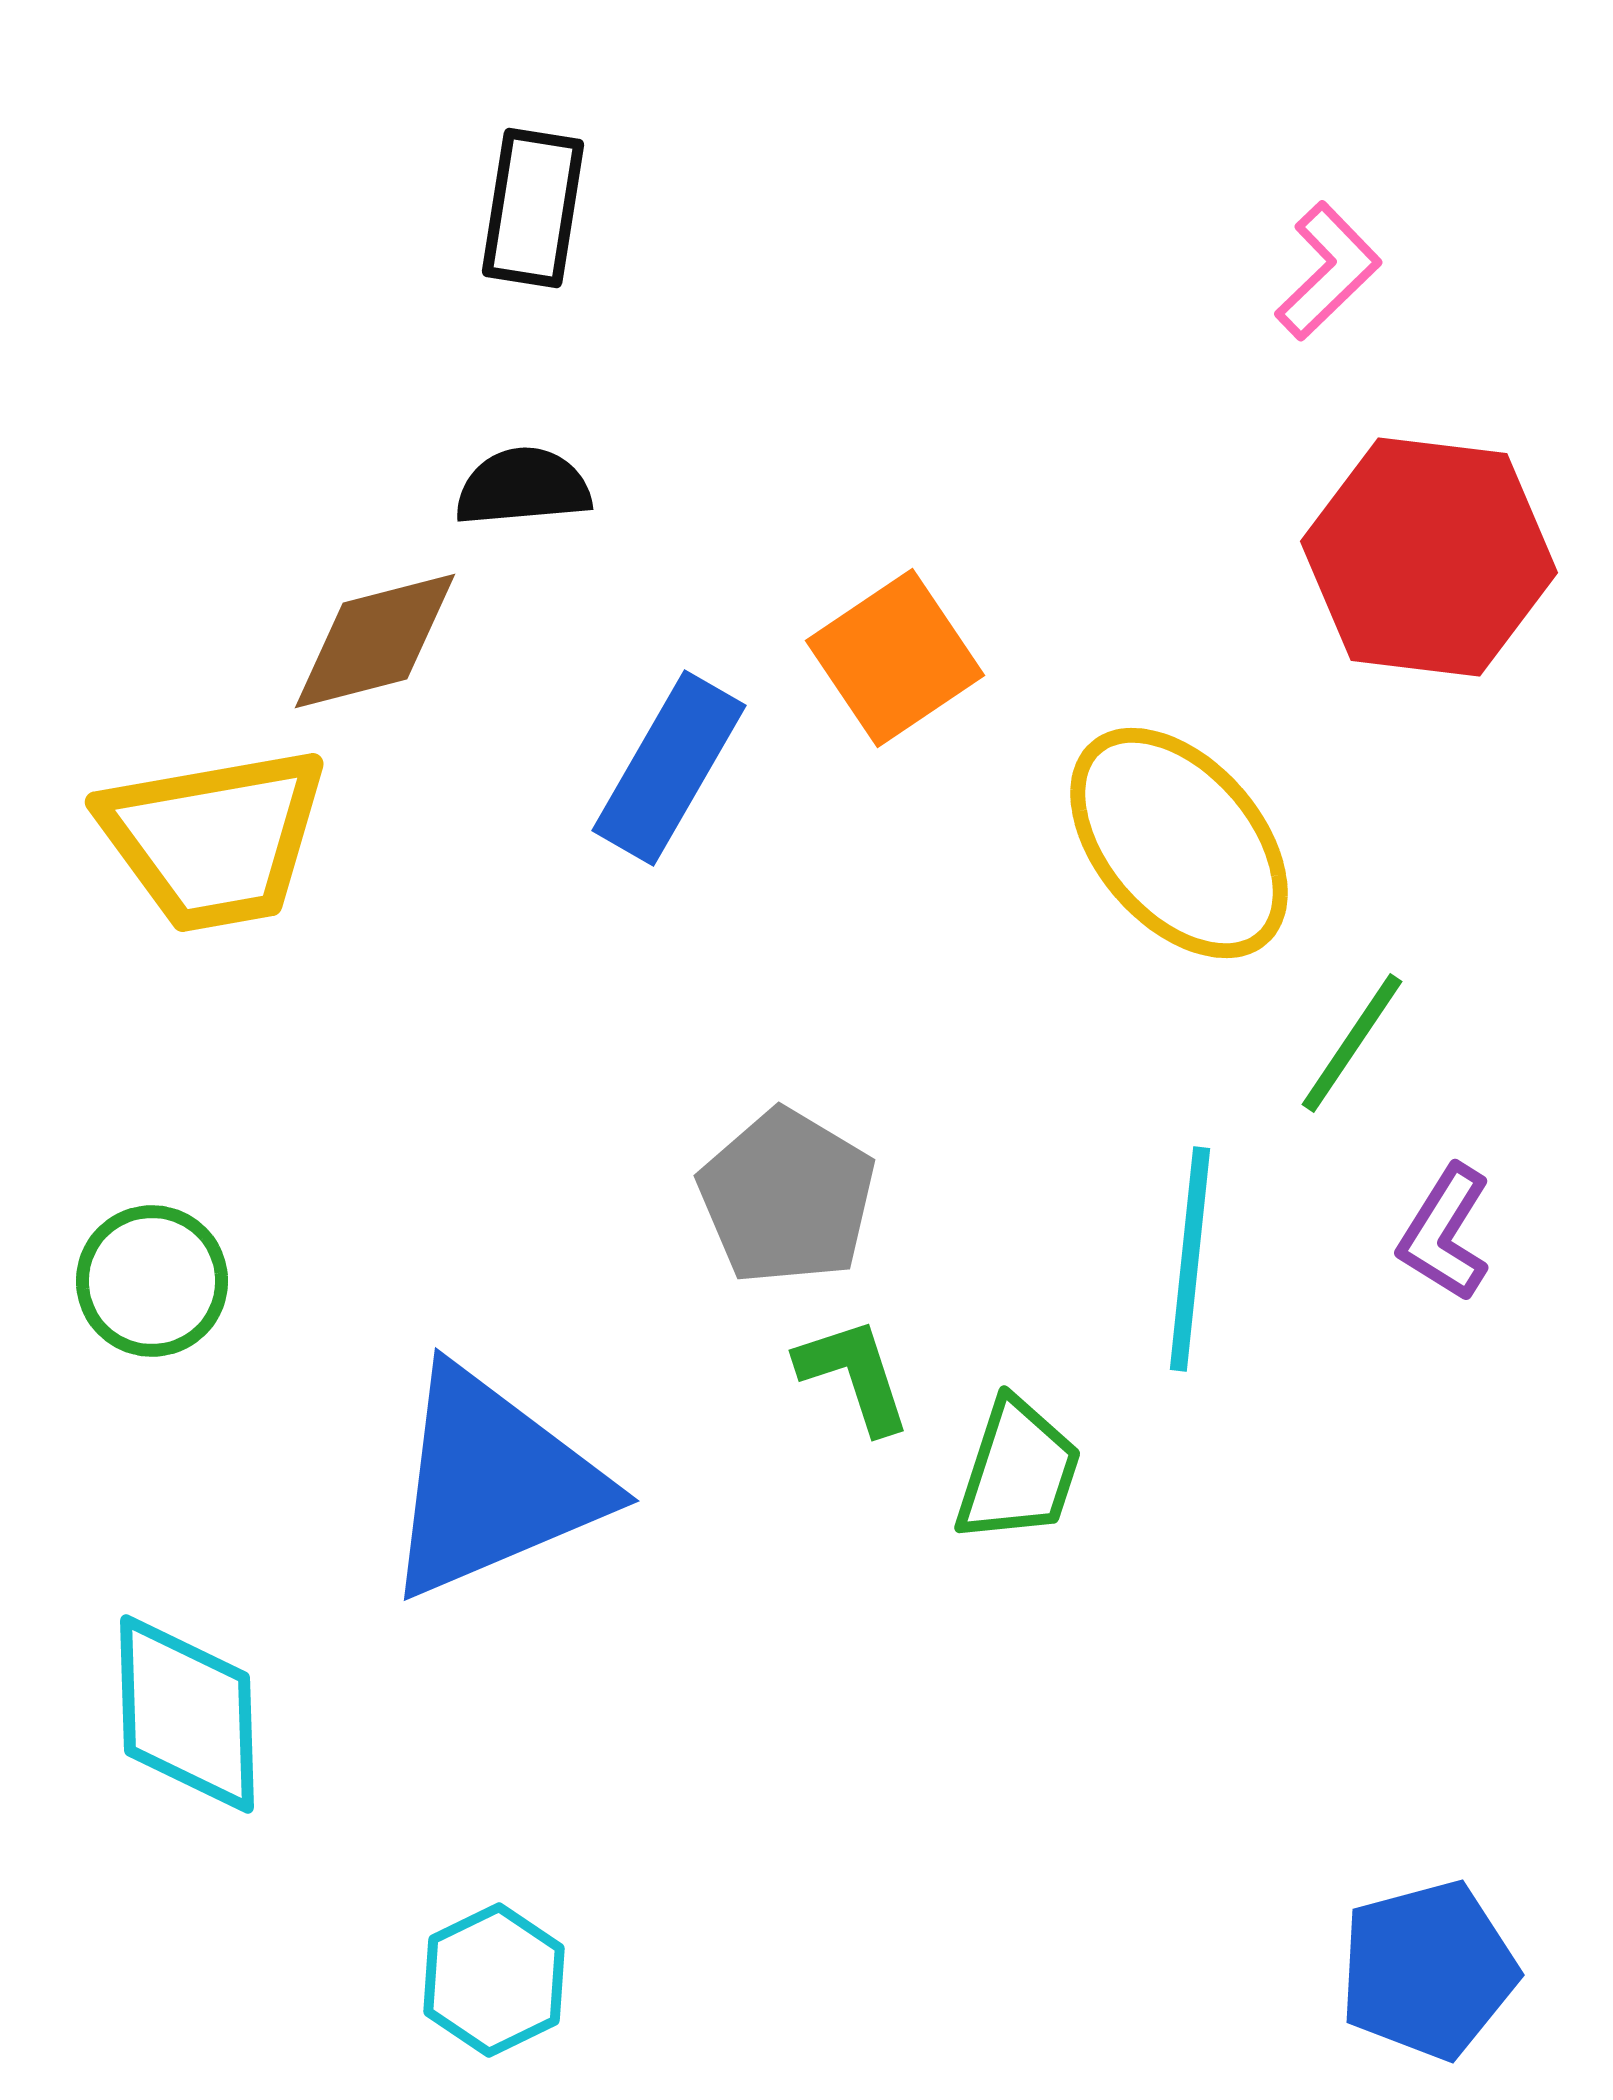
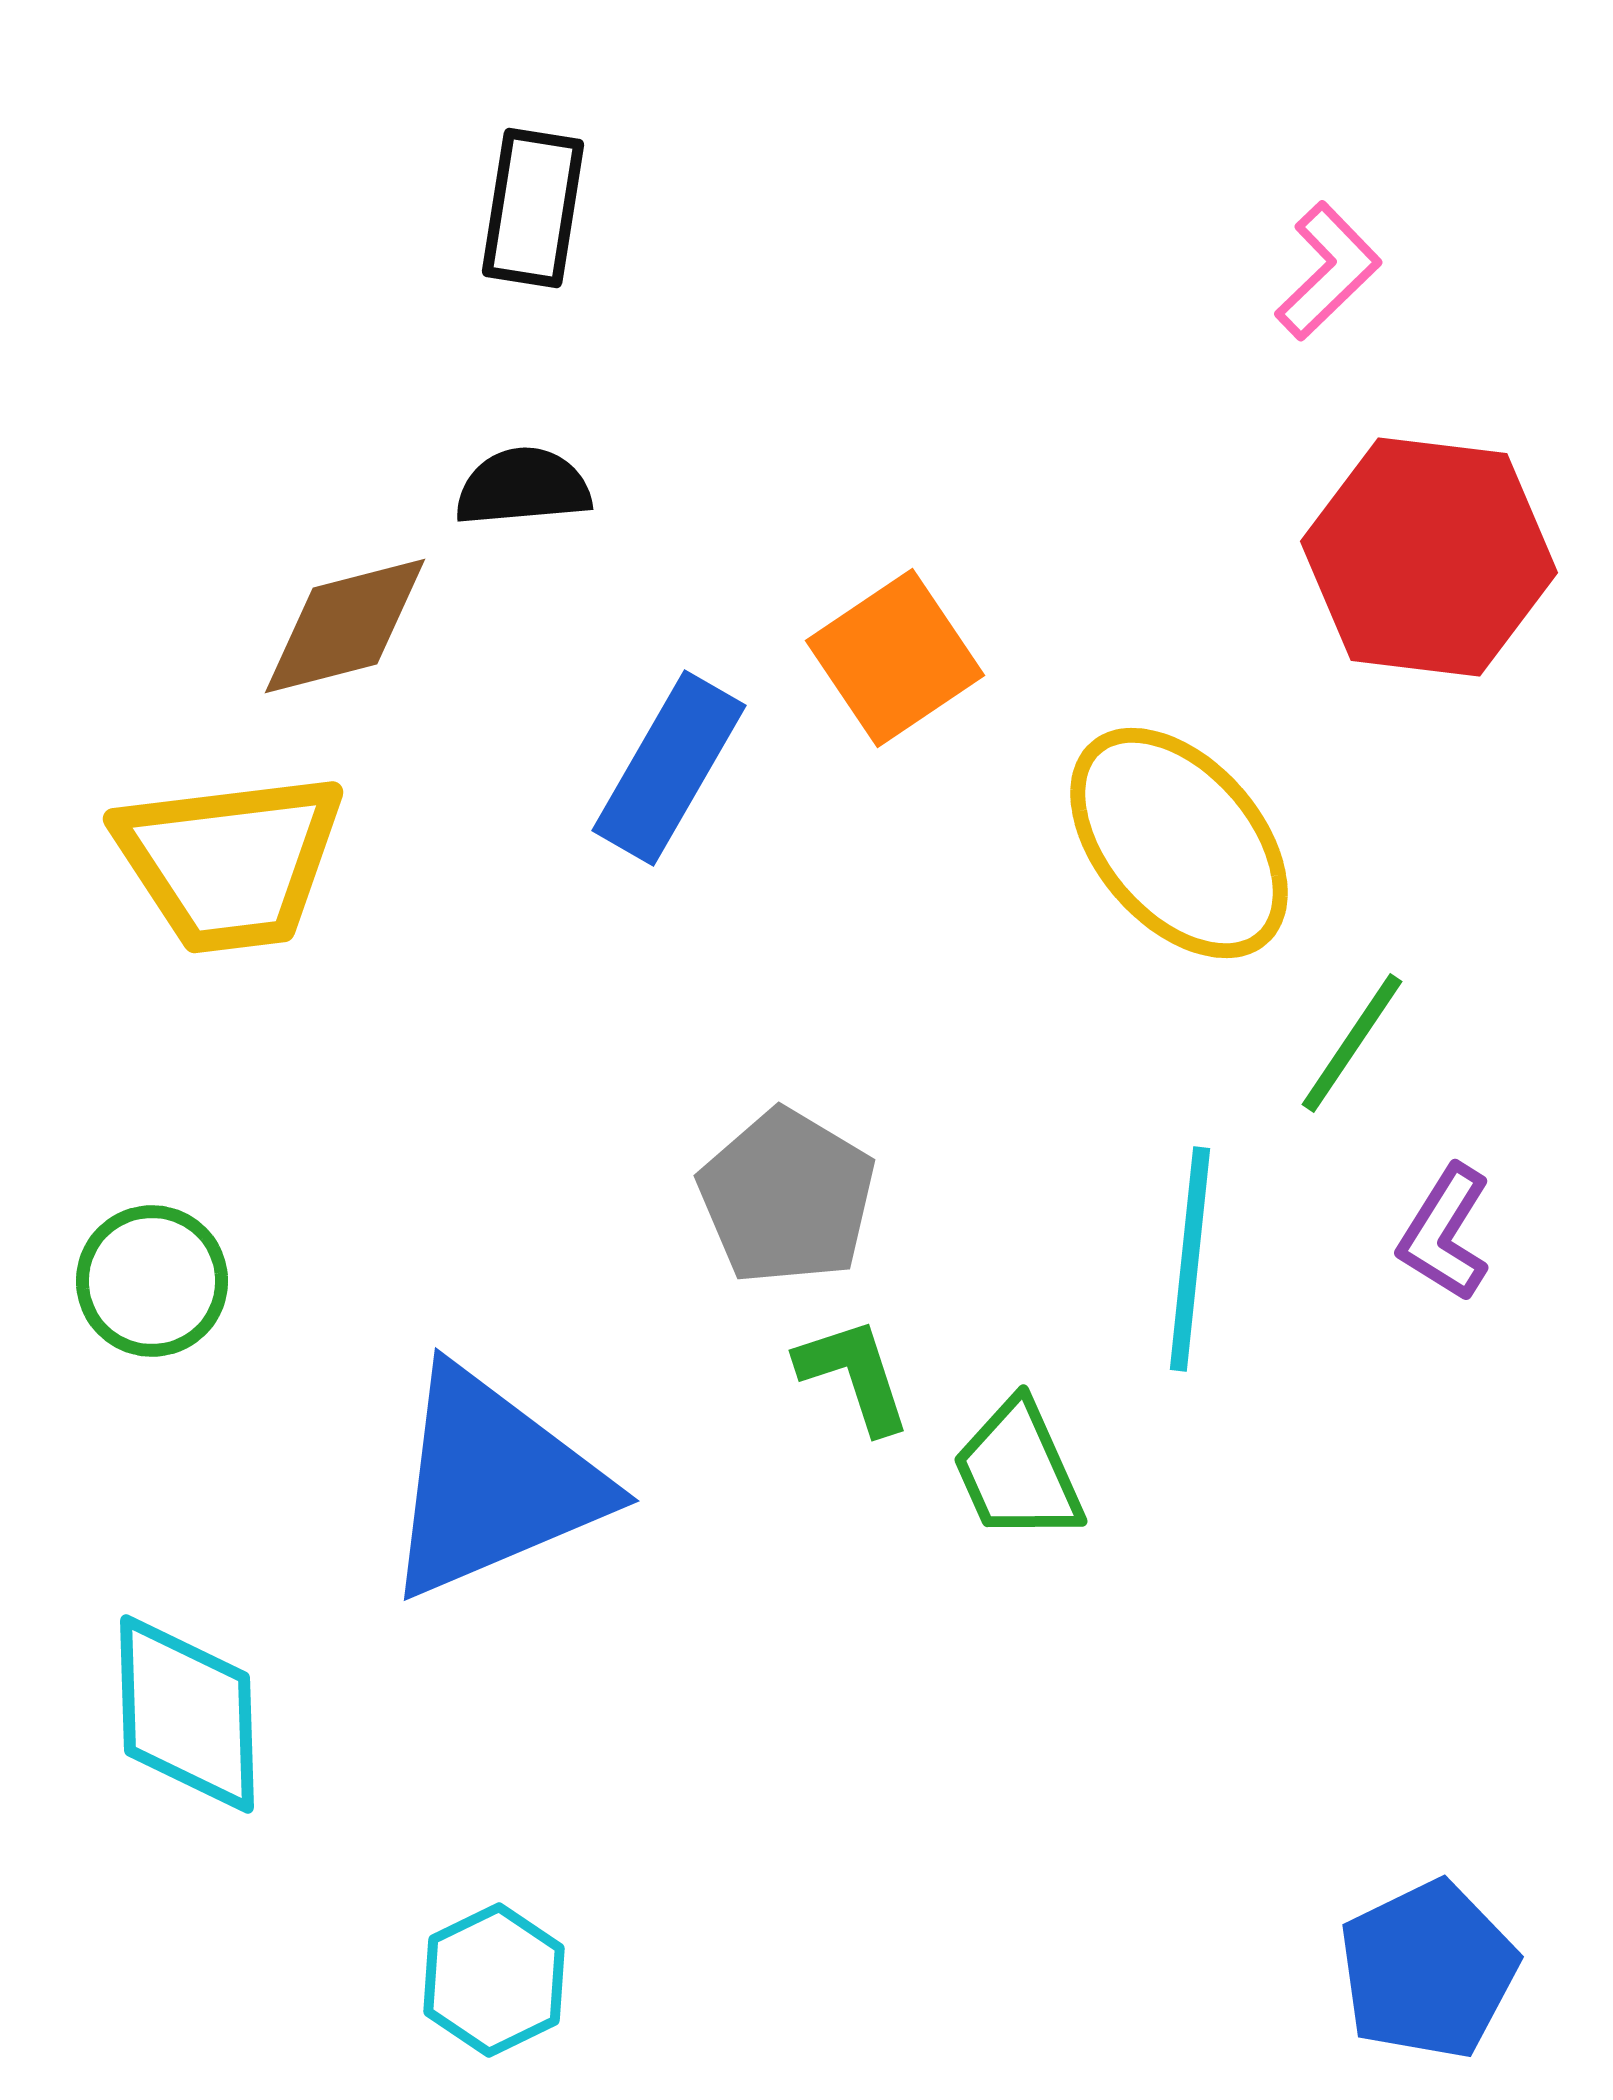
brown diamond: moved 30 px left, 15 px up
yellow trapezoid: moved 16 px right, 23 px down; rotated 3 degrees clockwise
green trapezoid: rotated 138 degrees clockwise
blue pentagon: rotated 11 degrees counterclockwise
